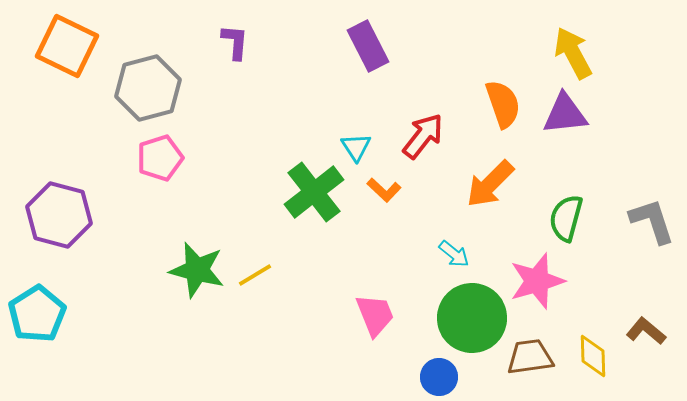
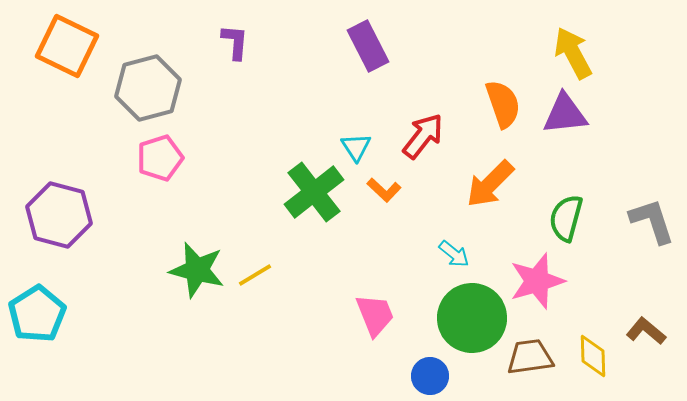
blue circle: moved 9 px left, 1 px up
